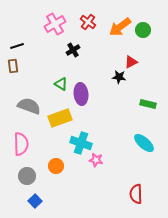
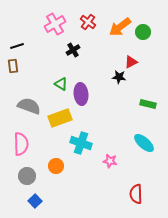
green circle: moved 2 px down
pink star: moved 14 px right, 1 px down
